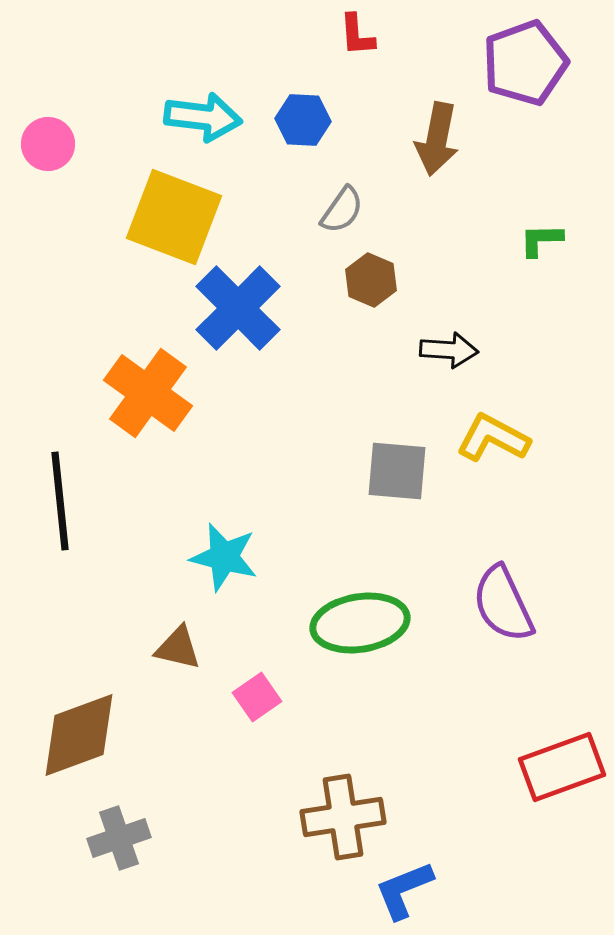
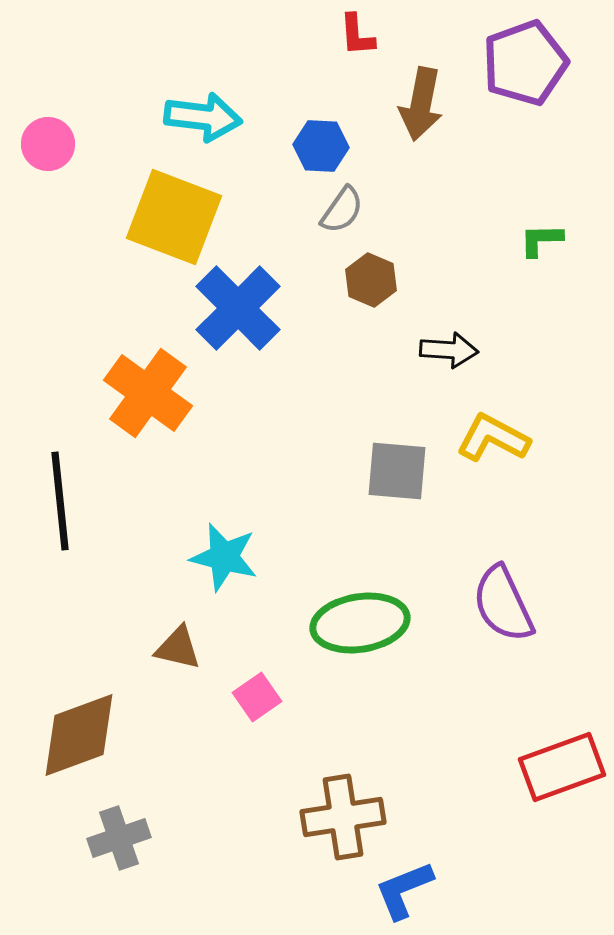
blue hexagon: moved 18 px right, 26 px down
brown arrow: moved 16 px left, 35 px up
